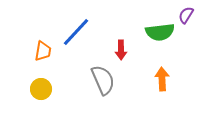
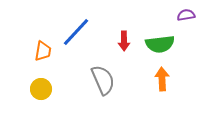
purple semicircle: rotated 48 degrees clockwise
green semicircle: moved 12 px down
red arrow: moved 3 px right, 9 px up
